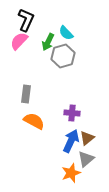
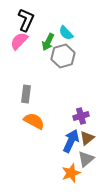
purple cross: moved 9 px right, 3 px down; rotated 21 degrees counterclockwise
